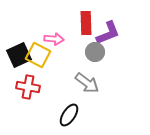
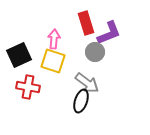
red rectangle: rotated 15 degrees counterclockwise
purple L-shape: moved 1 px right
pink arrow: rotated 90 degrees counterclockwise
yellow square: moved 15 px right, 6 px down; rotated 10 degrees counterclockwise
black ellipse: moved 12 px right, 14 px up; rotated 15 degrees counterclockwise
